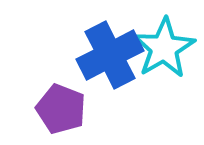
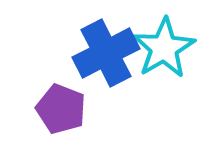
blue cross: moved 4 px left, 2 px up
